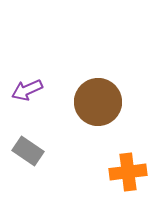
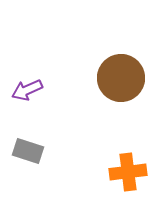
brown circle: moved 23 px right, 24 px up
gray rectangle: rotated 16 degrees counterclockwise
